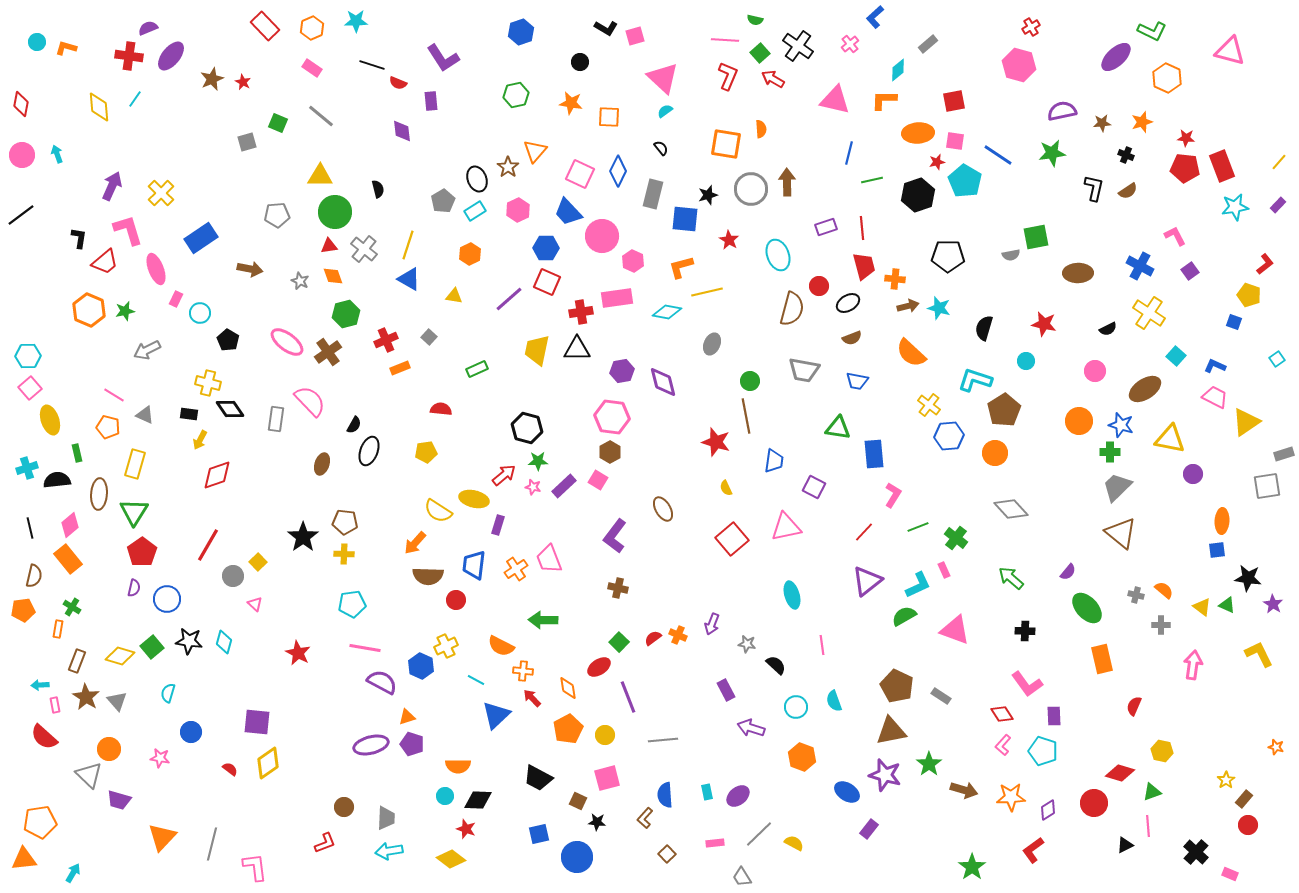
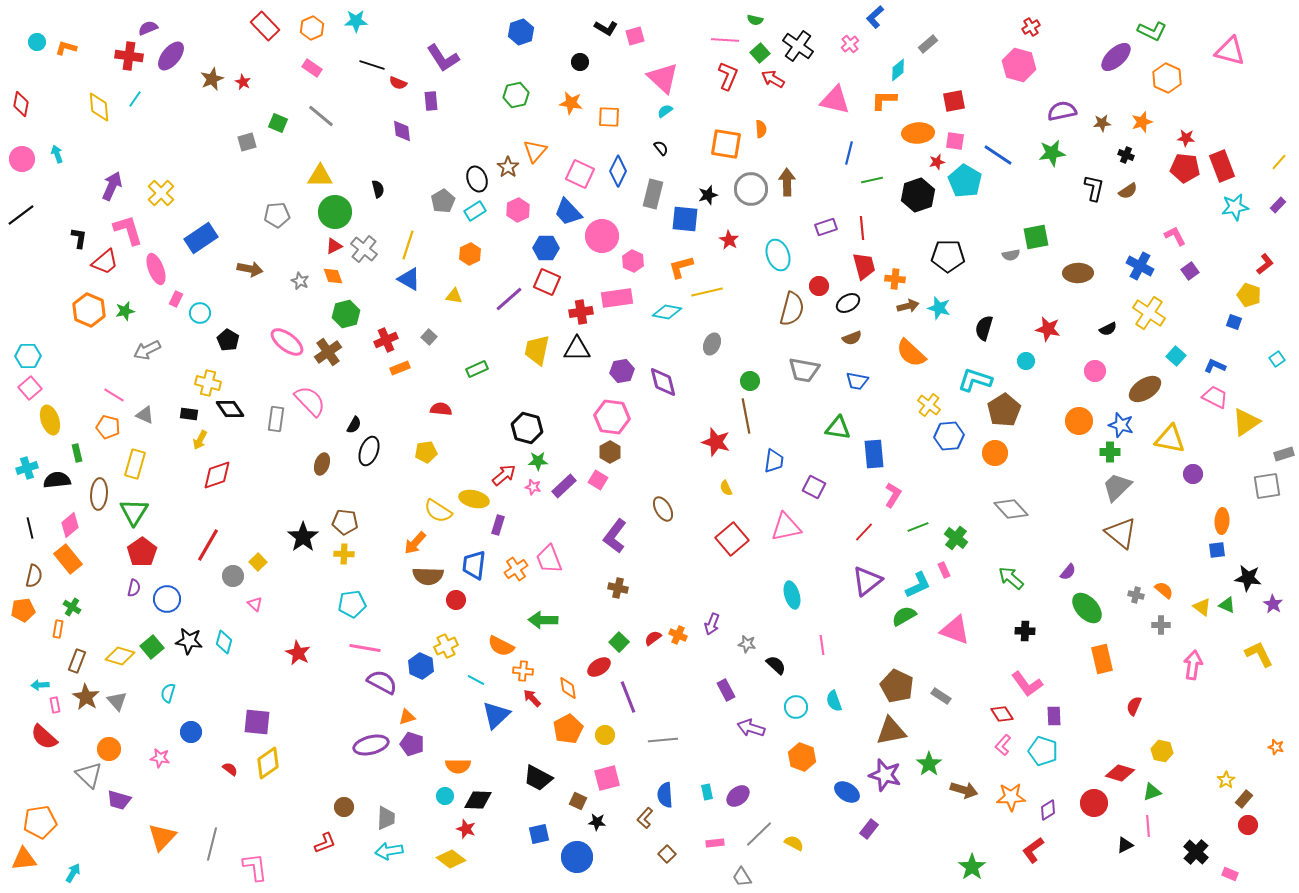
pink circle at (22, 155): moved 4 px down
red triangle at (329, 246): moved 5 px right; rotated 18 degrees counterclockwise
red star at (1044, 324): moved 4 px right, 5 px down
